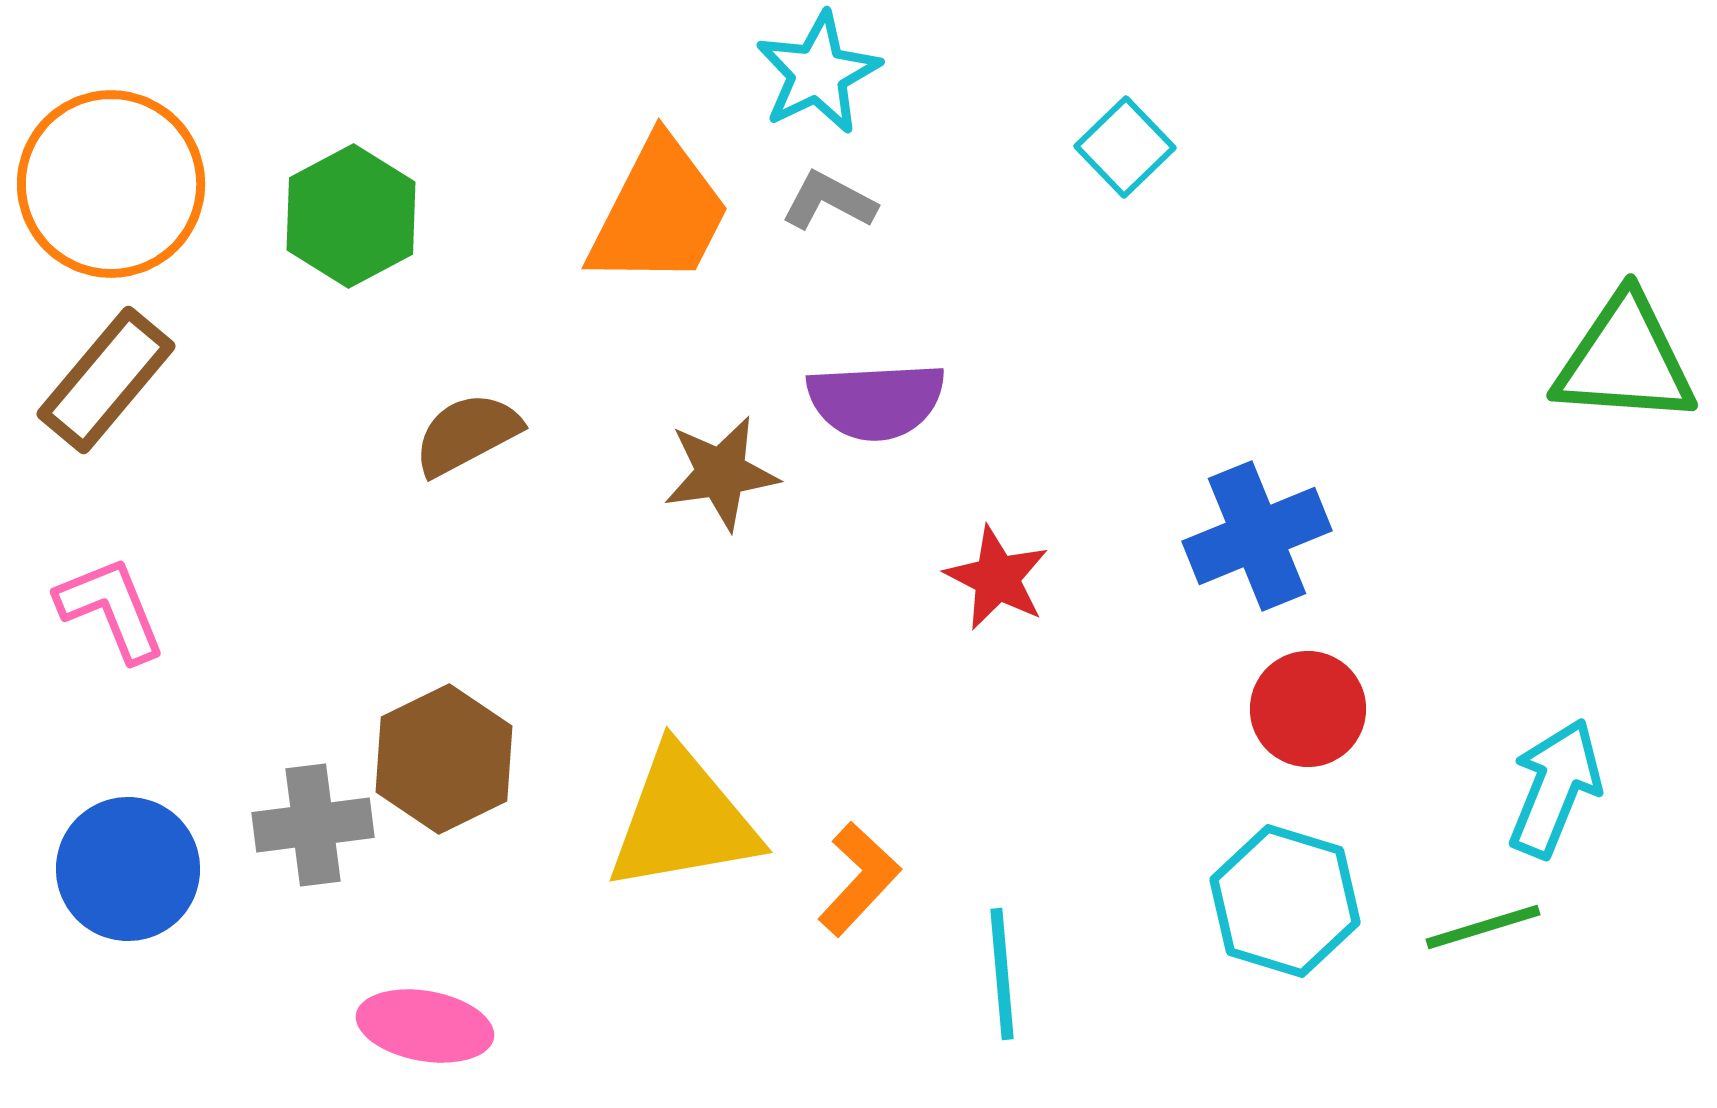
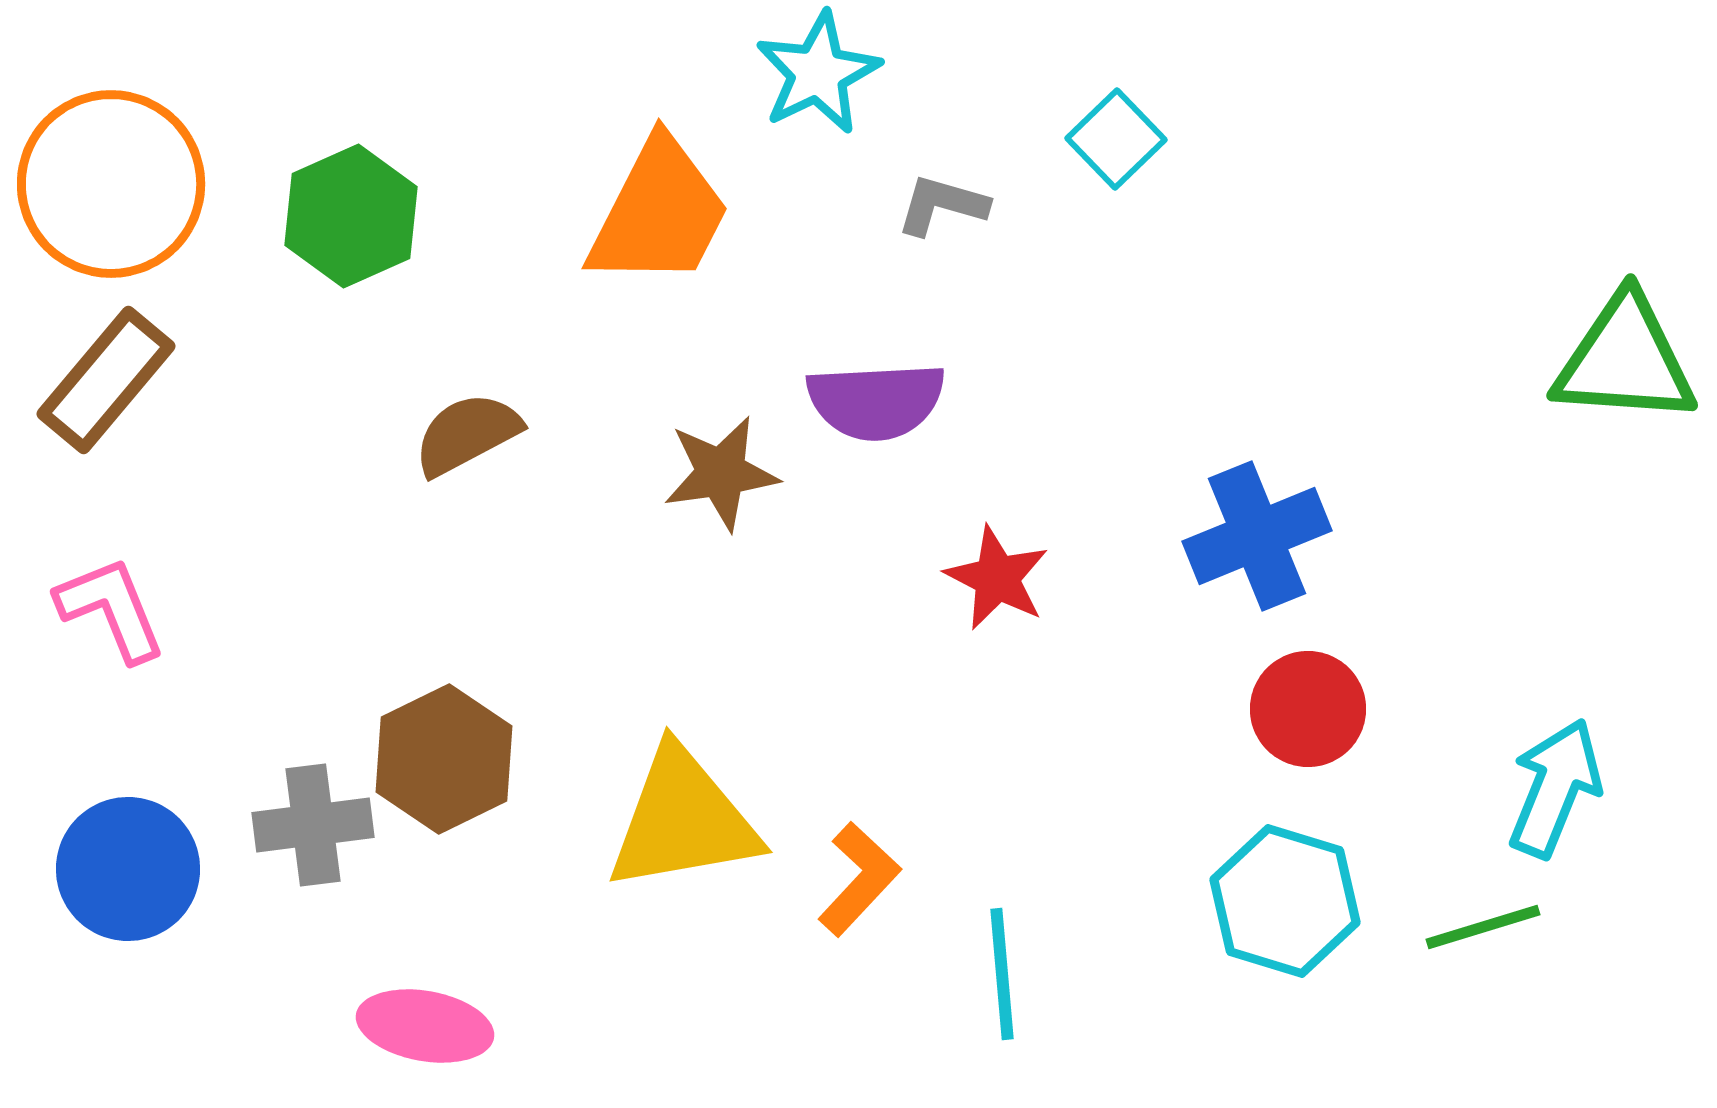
cyan square: moved 9 px left, 8 px up
gray L-shape: moved 113 px right, 4 px down; rotated 12 degrees counterclockwise
green hexagon: rotated 4 degrees clockwise
